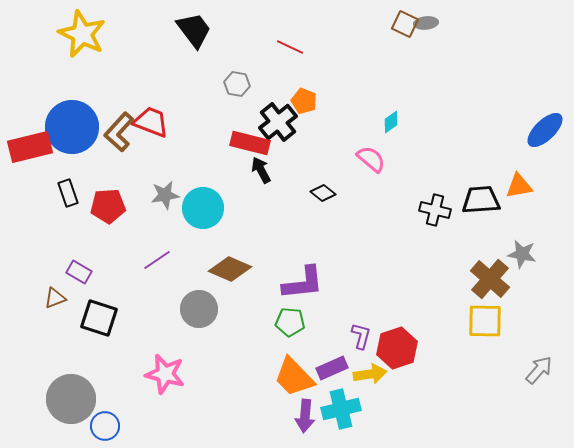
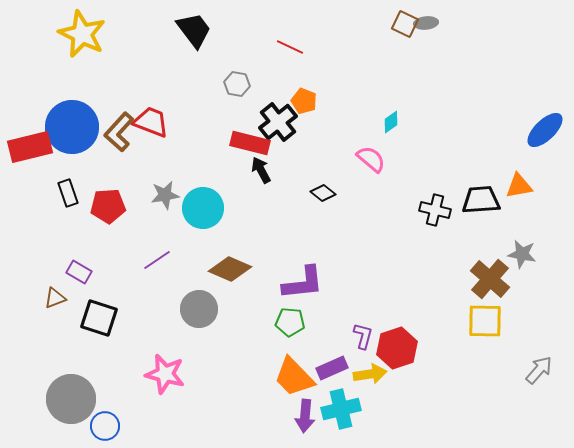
purple L-shape at (361, 336): moved 2 px right
